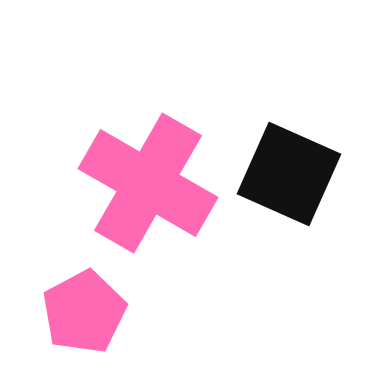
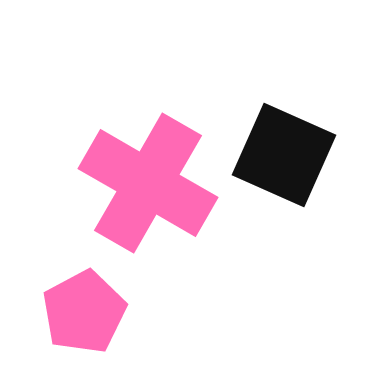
black square: moved 5 px left, 19 px up
